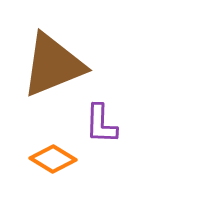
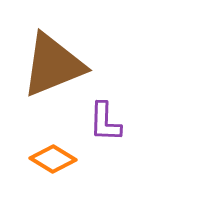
purple L-shape: moved 4 px right, 2 px up
